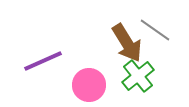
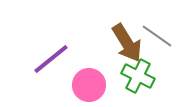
gray line: moved 2 px right, 6 px down
purple line: moved 8 px right, 2 px up; rotated 15 degrees counterclockwise
green cross: rotated 24 degrees counterclockwise
